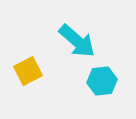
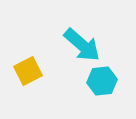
cyan arrow: moved 5 px right, 4 px down
